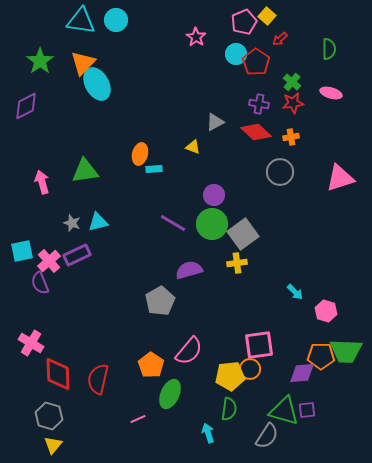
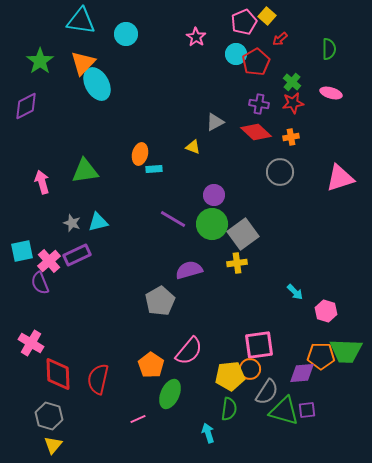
cyan circle at (116, 20): moved 10 px right, 14 px down
red pentagon at (256, 62): rotated 8 degrees clockwise
purple line at (173, 223): moved 4 px up
gray semicircle at (267, 436): moved 44 px up
